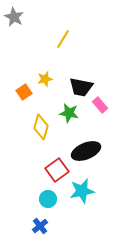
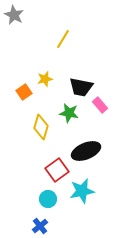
gray star: moved 2 px up
